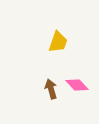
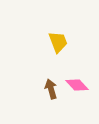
yellow trapezoid: rotated 40 degrees counterclockwise
